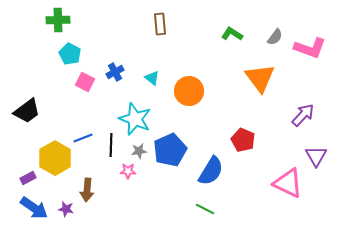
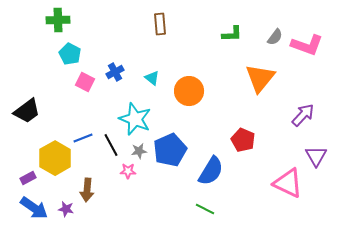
green L-shape: rotated 145 degrees clockwise
pink L-shape: moved 3 px left, 3 px up
orange triangle: rotated 16 degrees clockwise
black line: rotated 30 degrees counterclockwise
